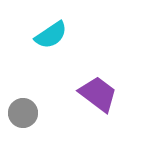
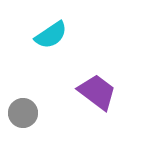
purple trapezoid: moved 1 px left, 2 px up
